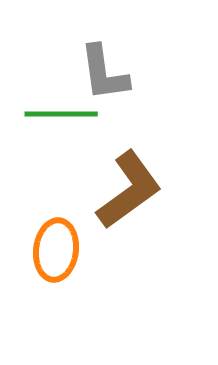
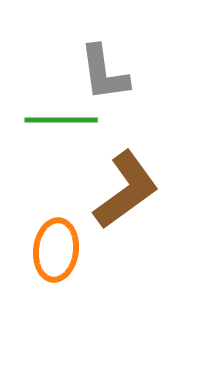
green line: moved 6 px down
brown L-shape: moved 3 px left
